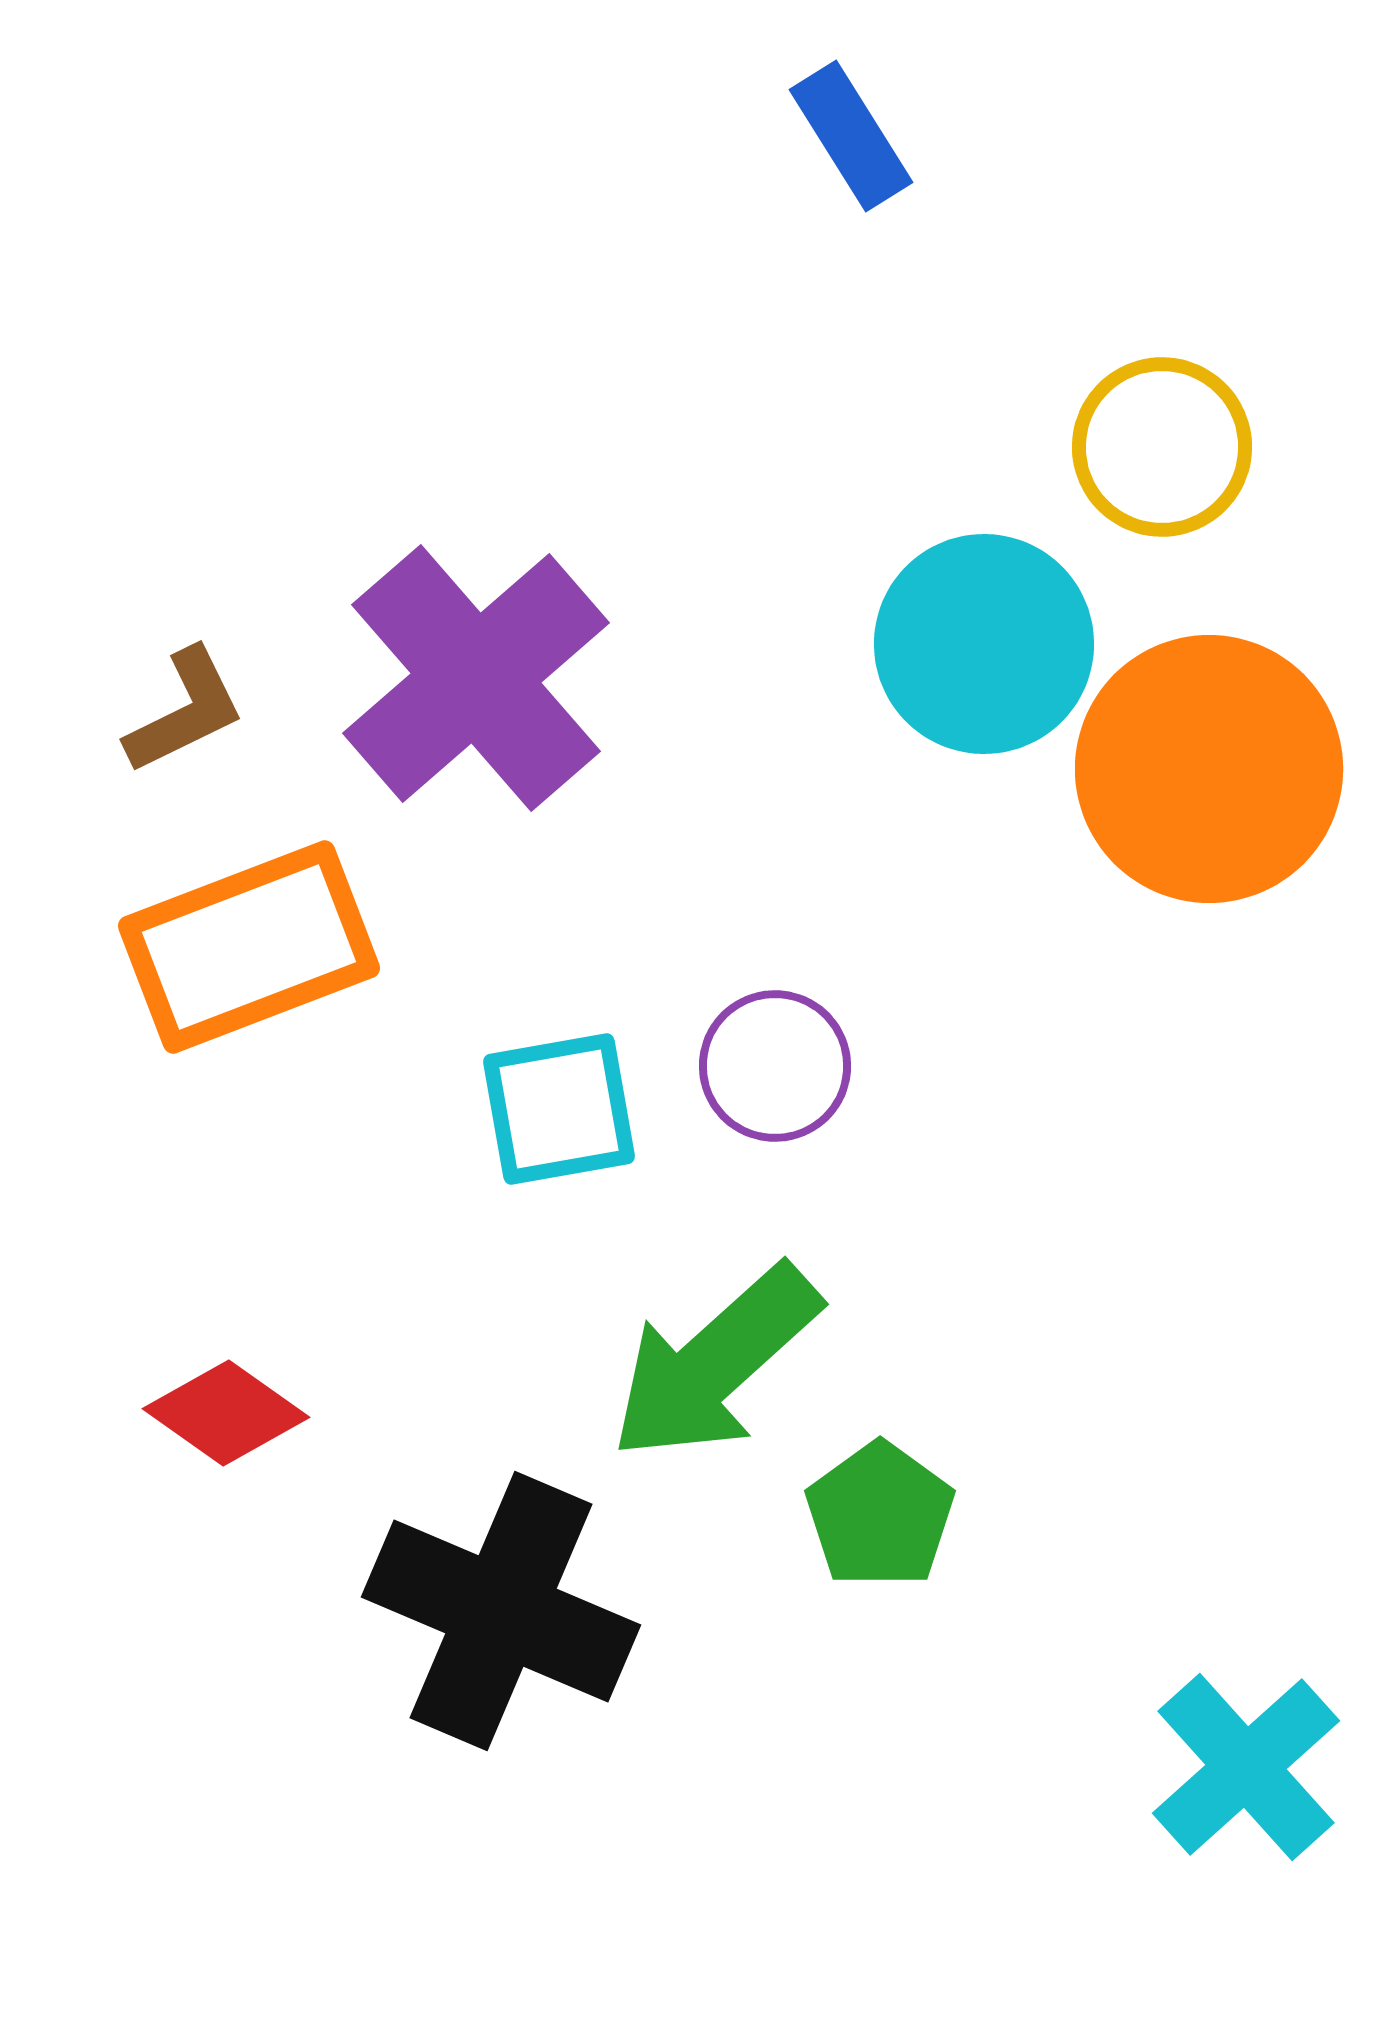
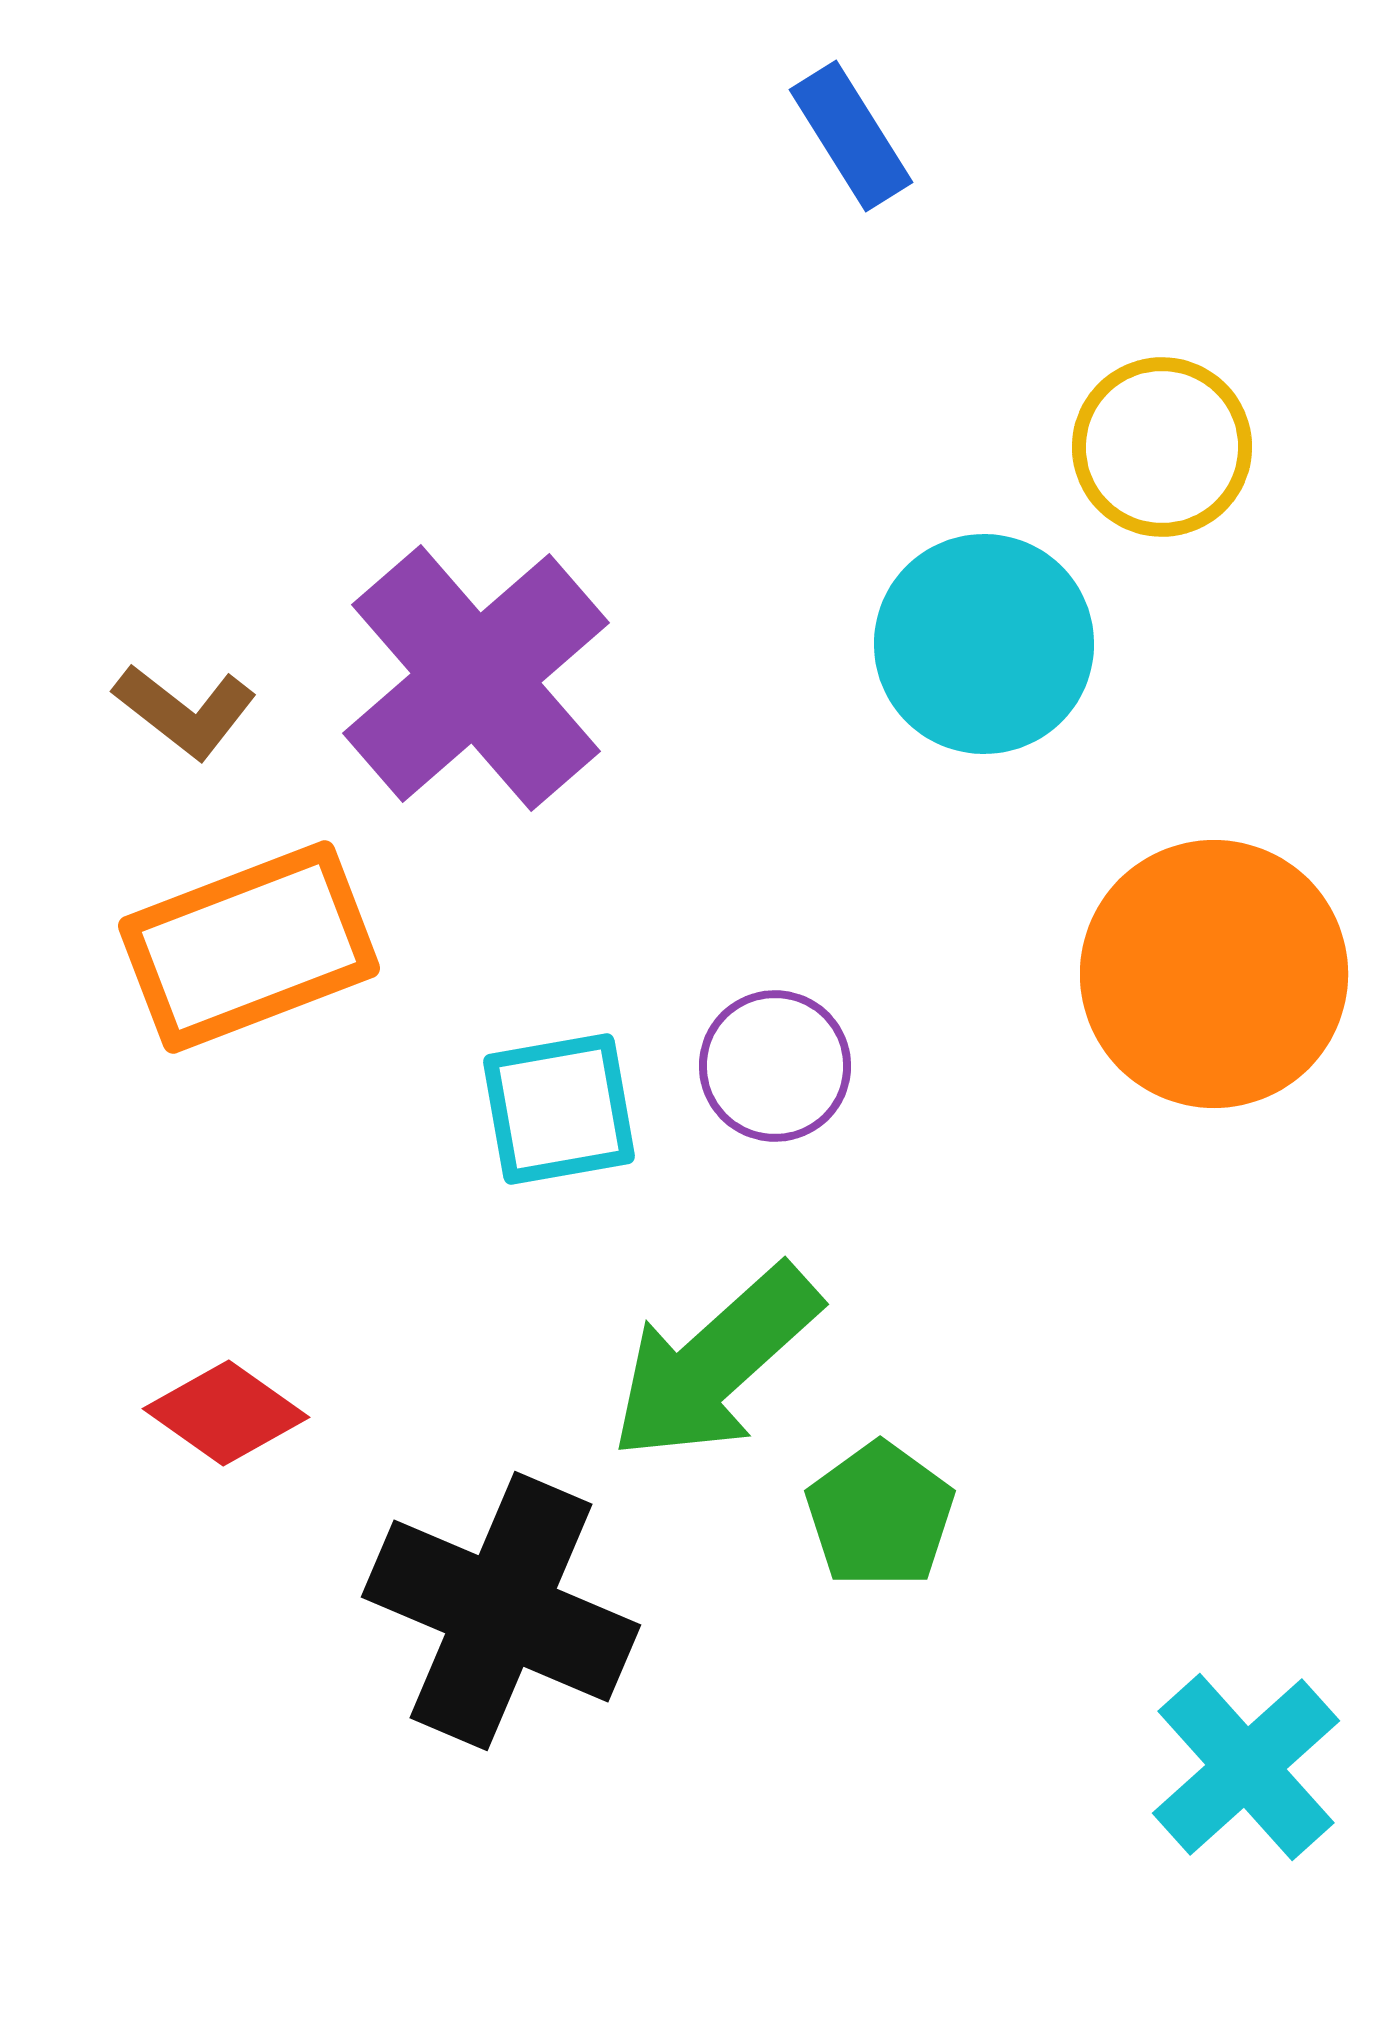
brown L-shape: rotated 64 degrees clockwise
orange circle: moved 5 px right, 205 px down
